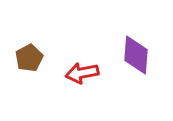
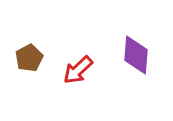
red arrow: moved 4 px left, 3 px up; rotated 32 degrees counterclockwise
